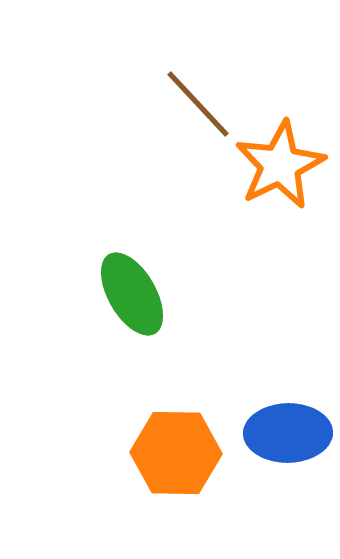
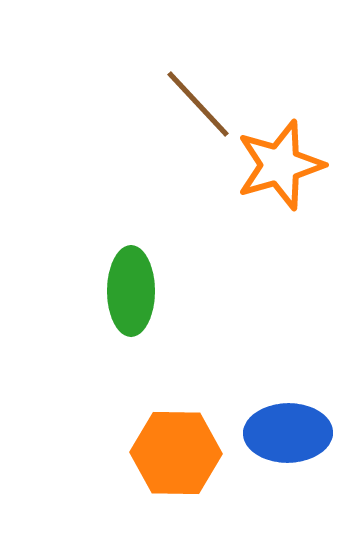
orange star: rotated 10 degrees clockwise
green ellipse: moved 1 px left, 3 px up; rotated 30 degrees clockwise
